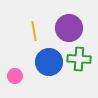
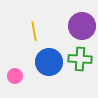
purple circle: moved 13 px right, 2 px up
green cross: moved 1 px right
